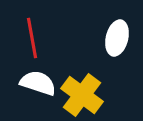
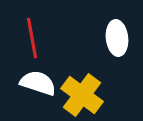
white ellipse: rotated 20 degrees counterclockwise
